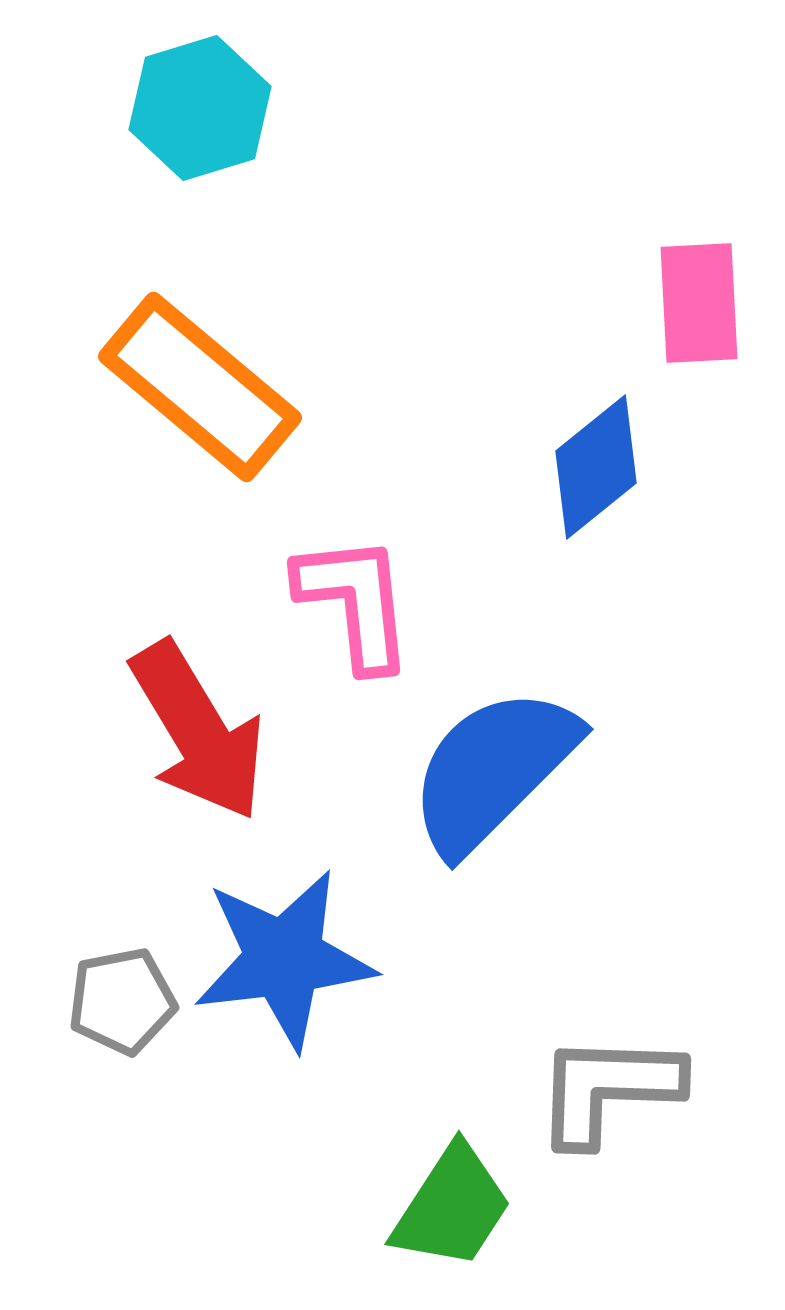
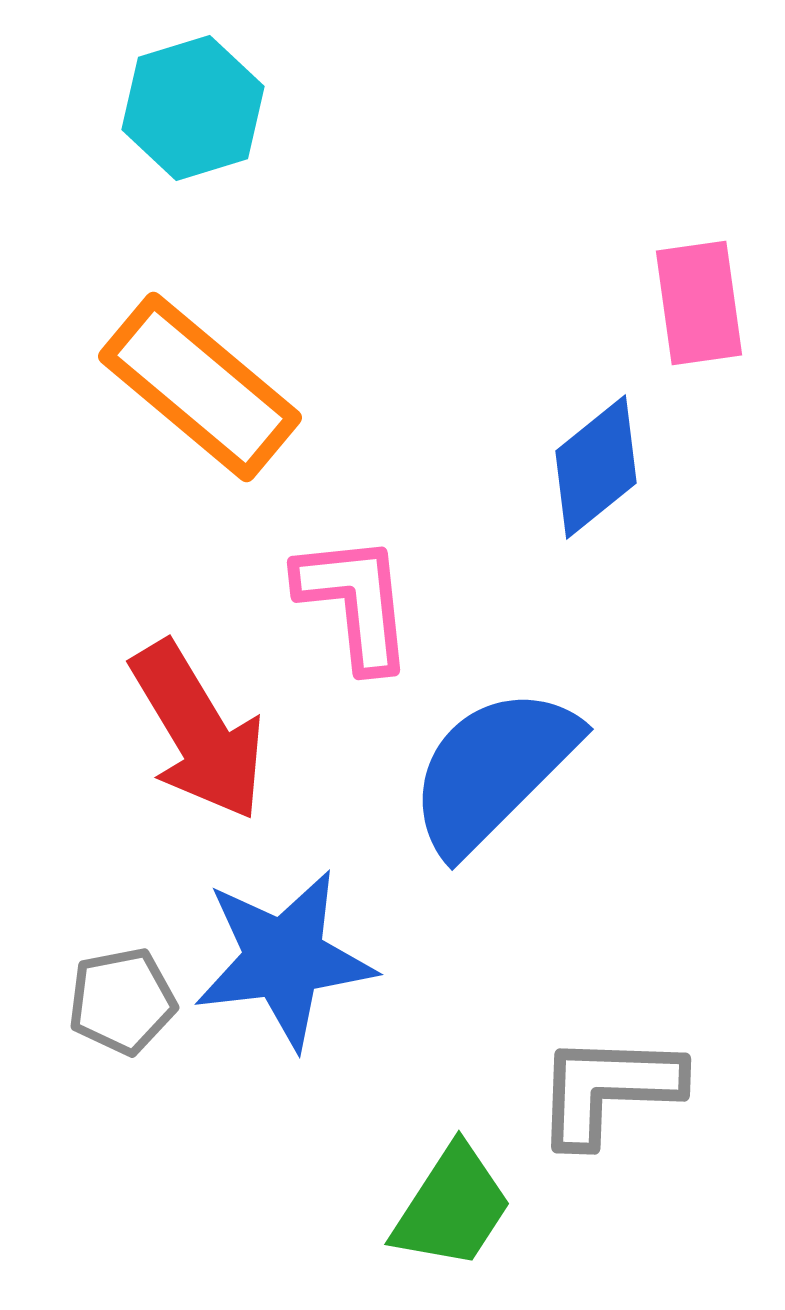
cyan hexagon: moved 7 px left
pink rectangle: rotated 5 degrees counterclockwise
